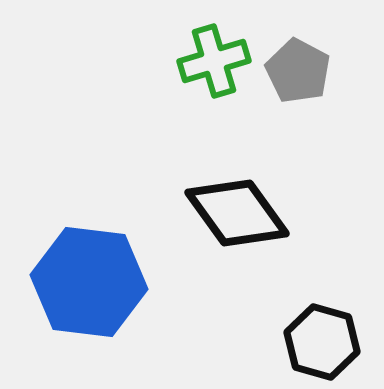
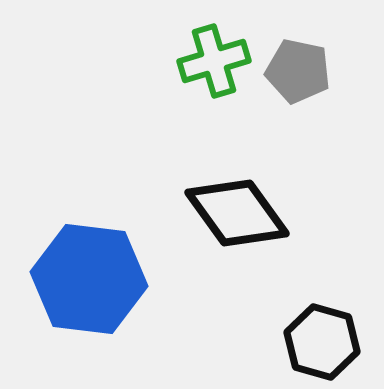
gray pentagon: rotated 16 degrees counterclockwise
blue hexagon: moved 3 px up
